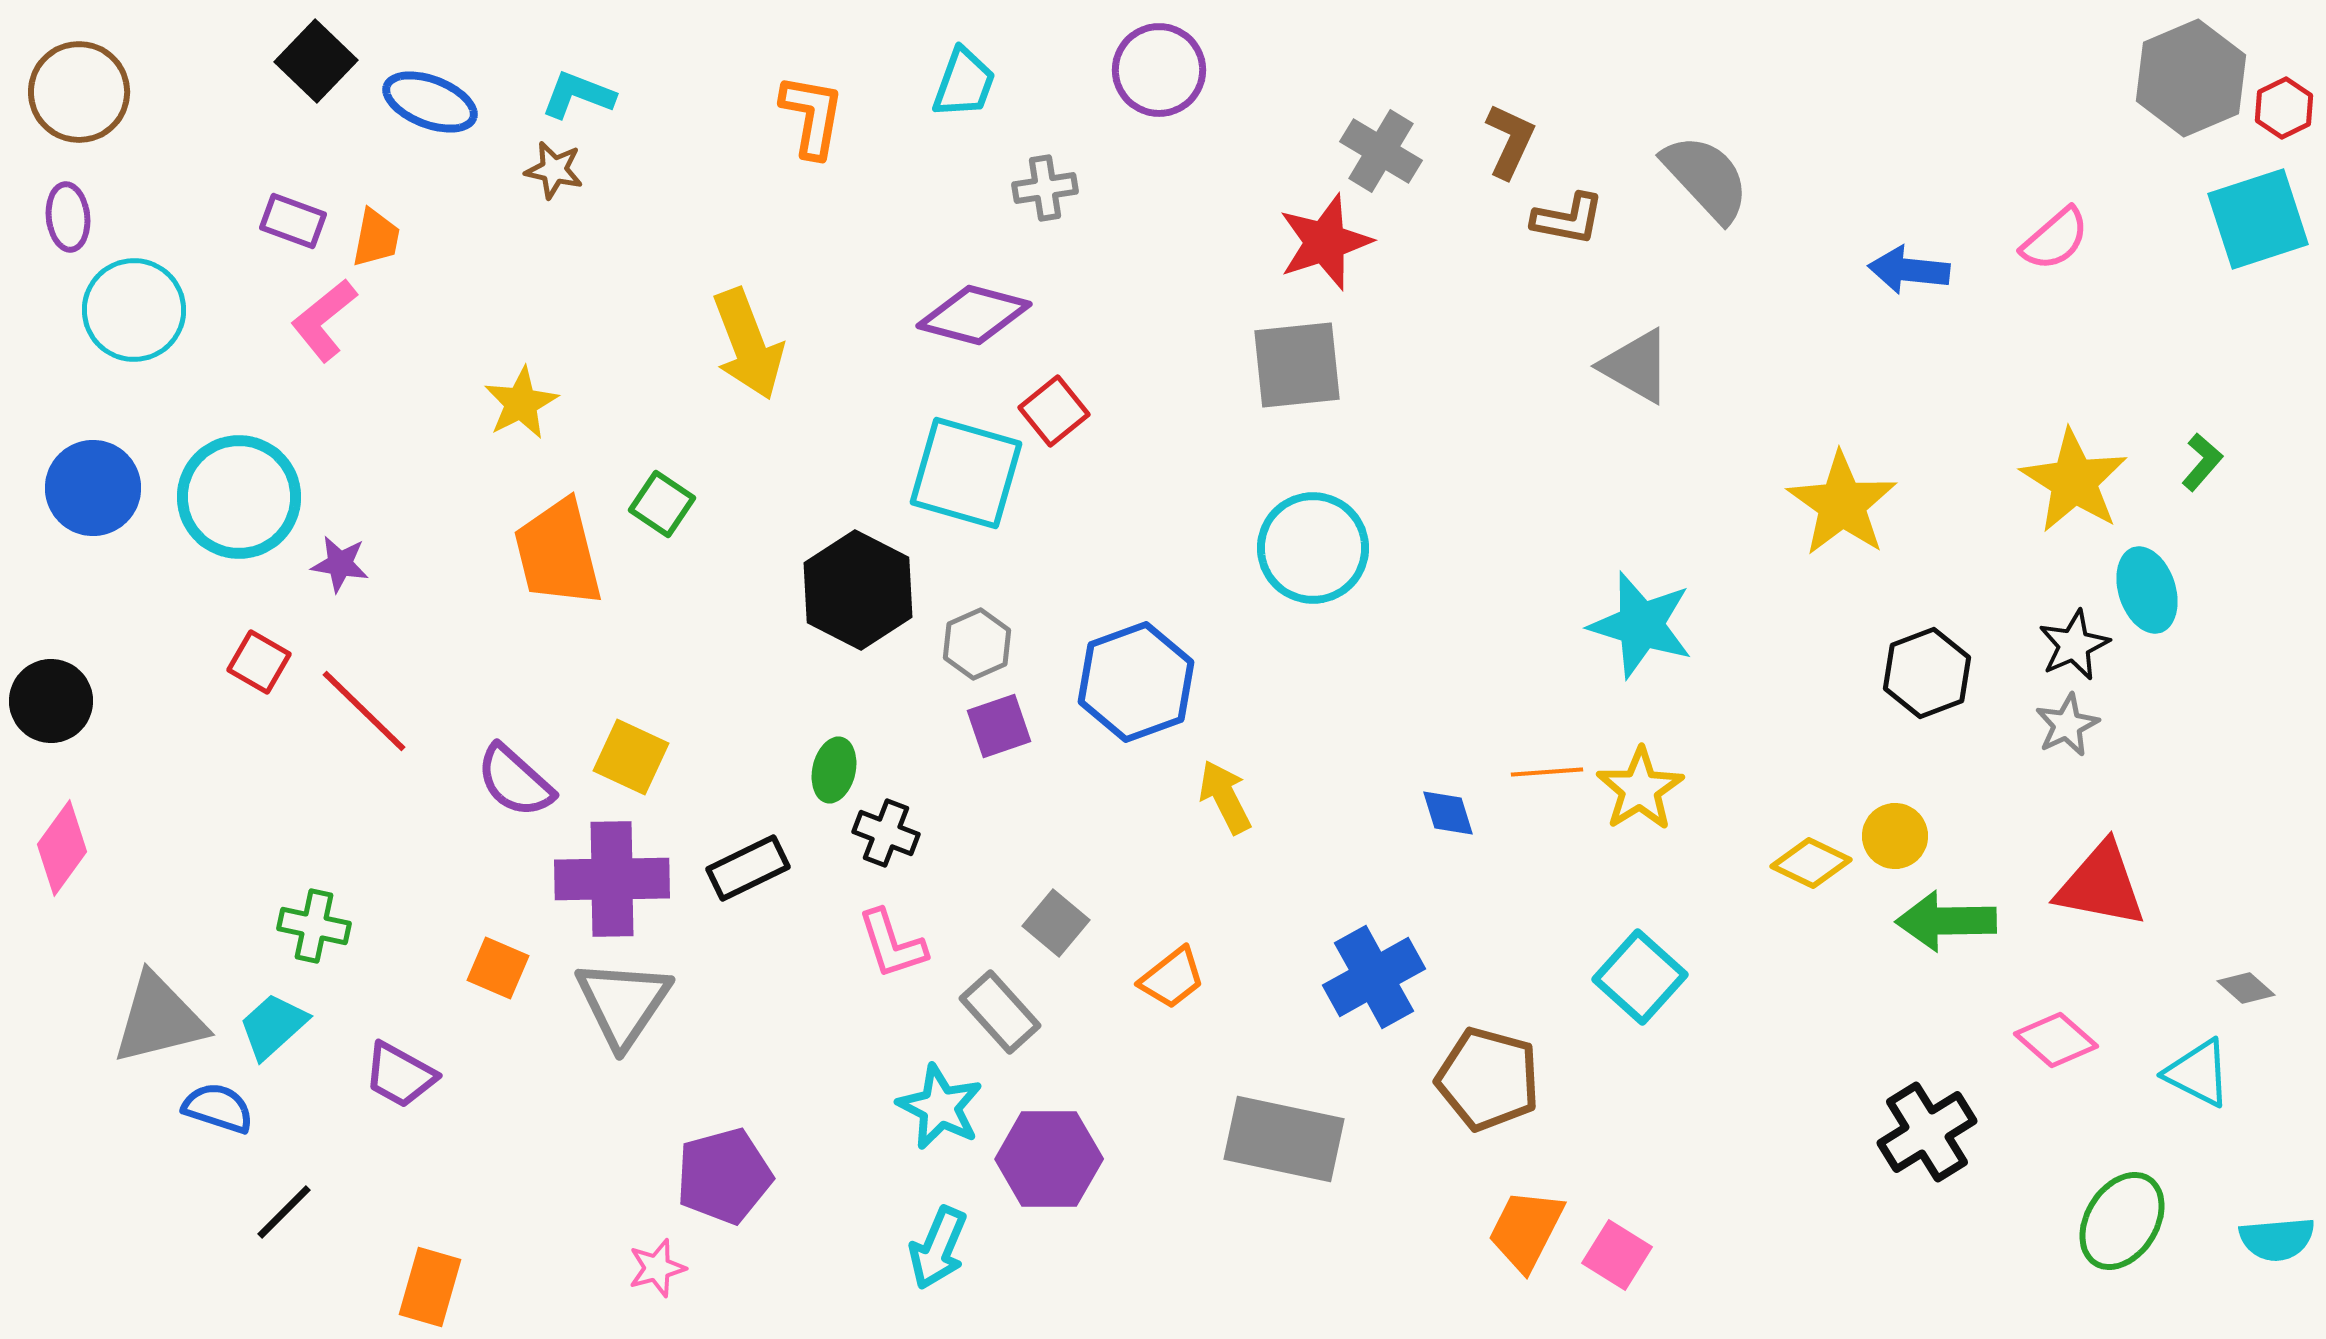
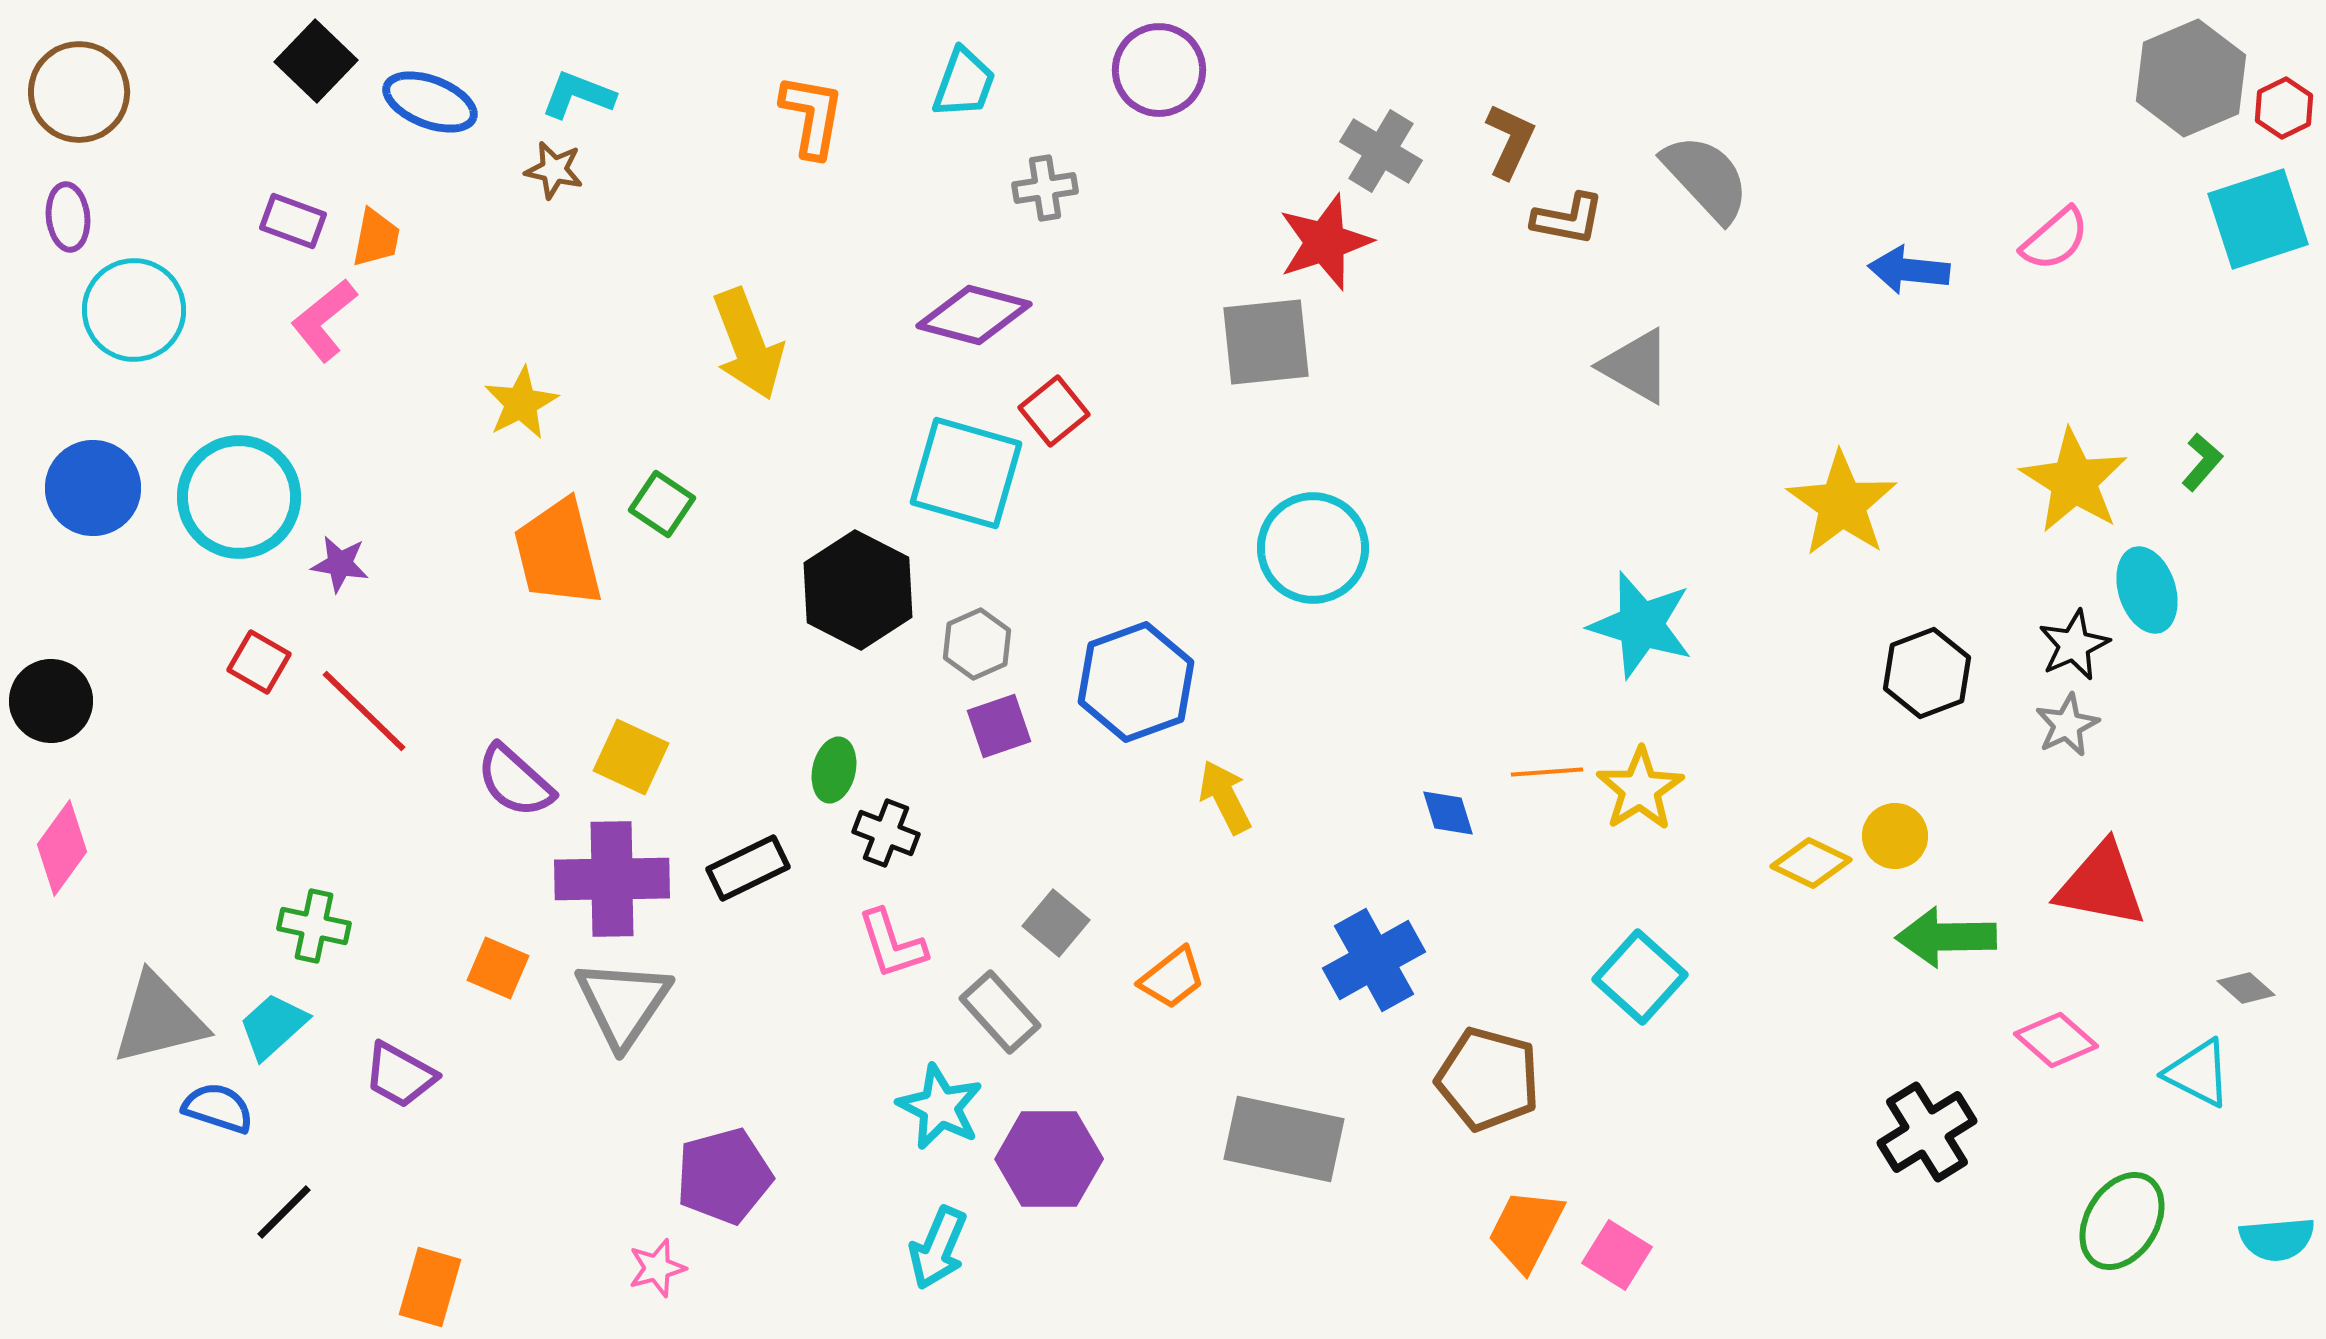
gray square at (1297, 365): moved 31 px left, 23 px up
green arrow at (1946, 921): moved 16 px down
blue cross at (1374, 977): moved 17 px up
